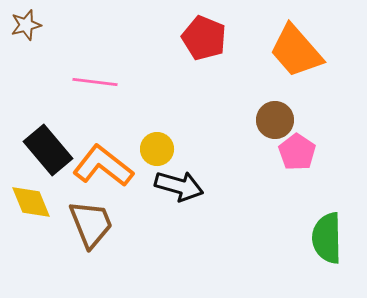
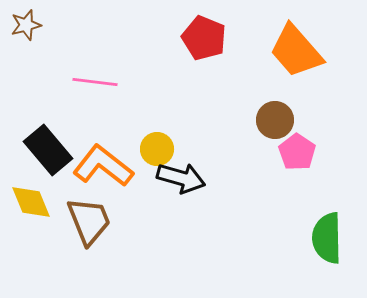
black arrow: moved 2 px right, 8 px up
brown trapezoid: moved 2 px left, 3 px up
